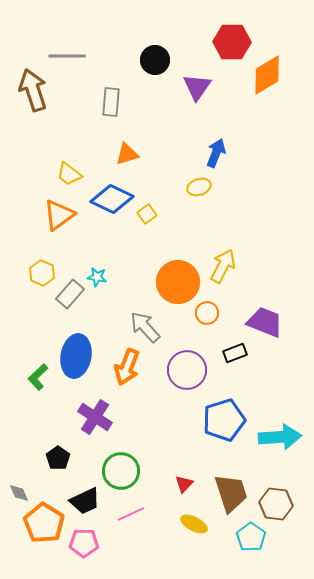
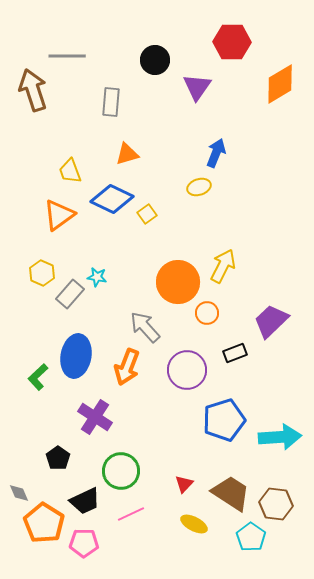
orange diamond at (267, 75): moved 13 px right, 9 px down
yellow trapezoid at (69, 174): moved 1 px right, 3 px up; rotated 32 degrees clockwise
purple trapezoid at (265, 322): moved 6 px right, 1 px up; rotated 66 degrees counterclockwise
brown trapezoid at (231, 493): rotated 39 degrees counterclockwise
